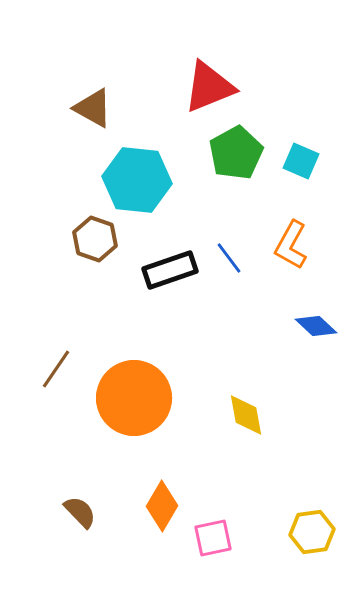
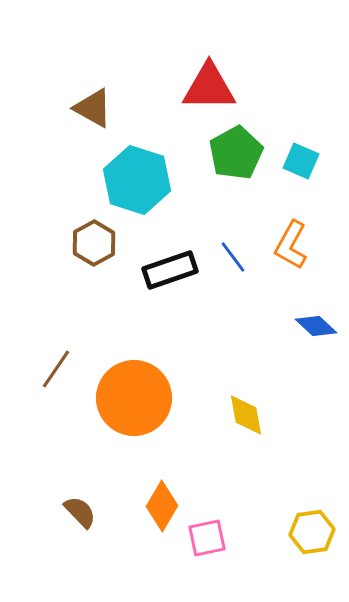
red triangle: rotated 22 degrees clockwise
cyan hexagon: rotated 12 degrees clockwise
brown hexagon: moved 1 px left, 4 px down; rotated 12 degrees clockwise
blue line: moved 4 px right, 1 px up
pink square: moved 6 px left
